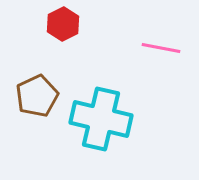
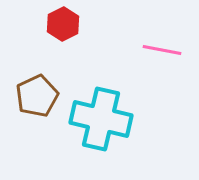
pink line: moved 1 px right, 2 px down
